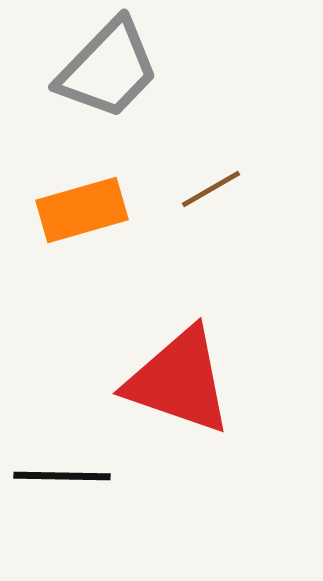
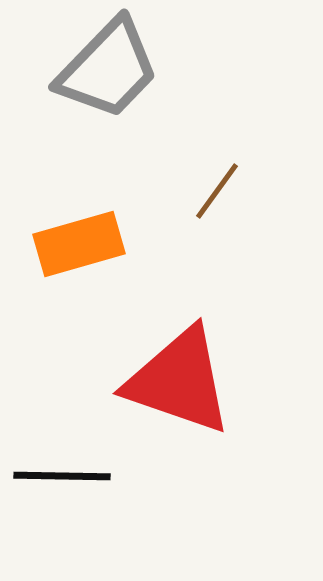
brown line: moved 6 px right, 2 px down; rotated 24 degrees counterclockwise
orange rectangle: moved 3 px left, 34 px down
